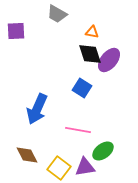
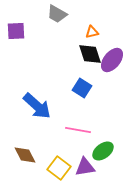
orange triangle: rotated 24 degrees counterclockwise
purple ellipse: moved 3 px right
blue arrow: moved 3 px up; rotated 72 degrees counterclockwise
brown diamond: moved 2 px left
